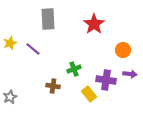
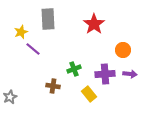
yellow star: moved 11 px right, 11 px up
purple cross: moved 1 px left, 6 px up; rotated 12 degrees counterclockwise
